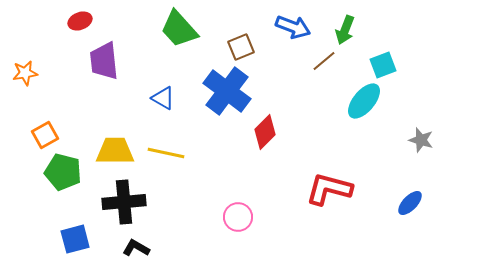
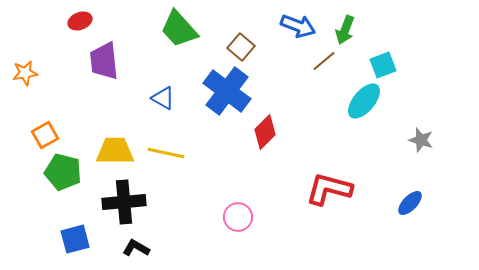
blue arrow: moved 5 px right, 1 px up
brown square: rotated 28 degrees counterclockwise
